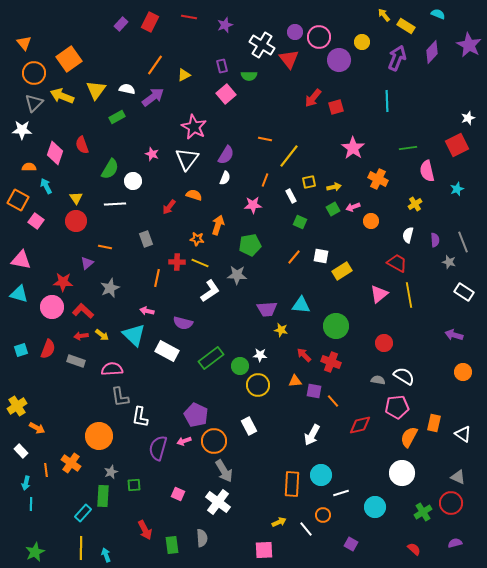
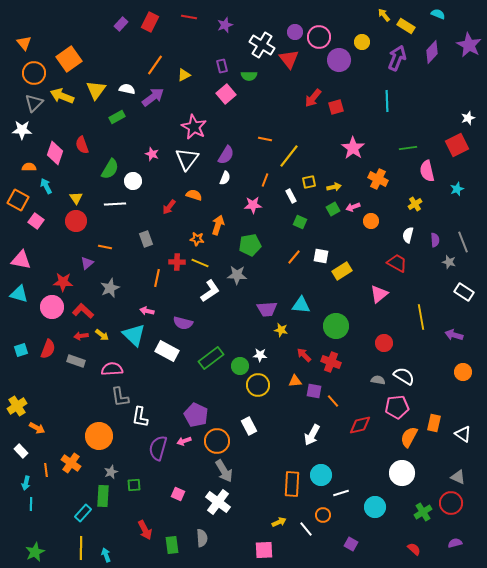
yellow line at (409, 295): moved 12 px right, 22 px down
orange circle at (214, 441): moved 3 px right
